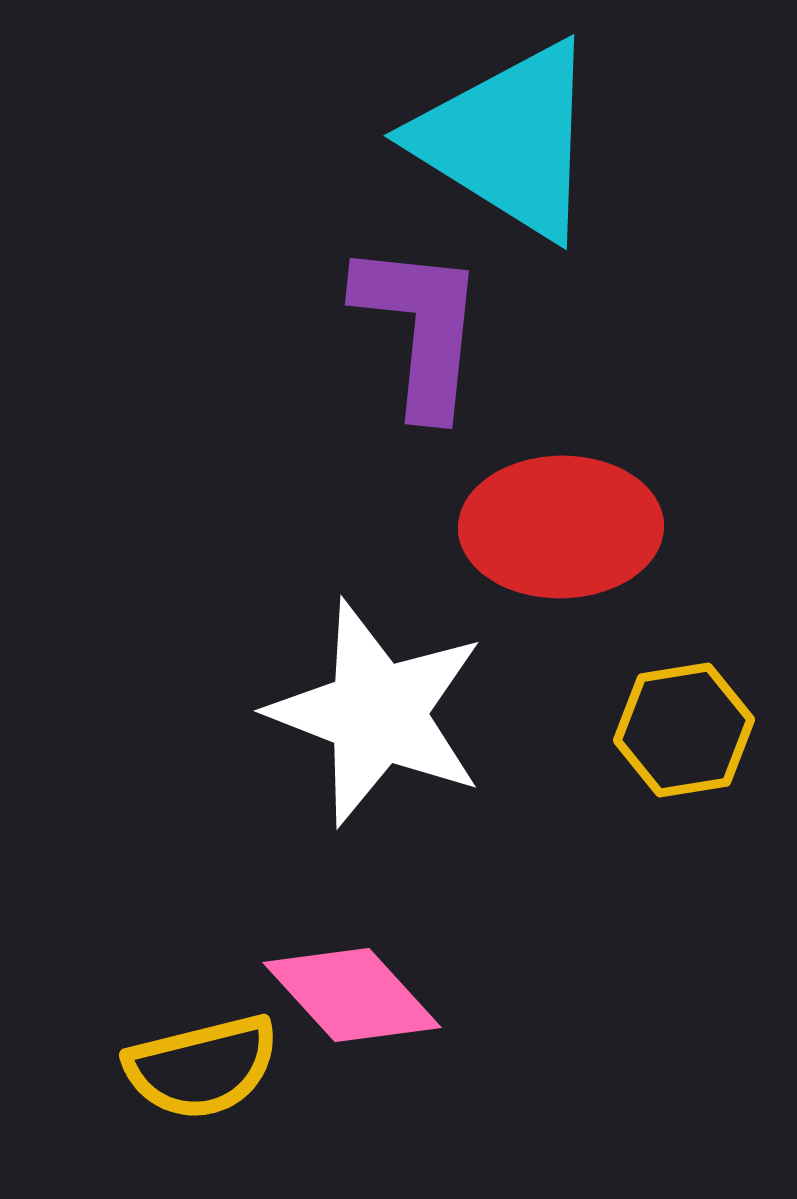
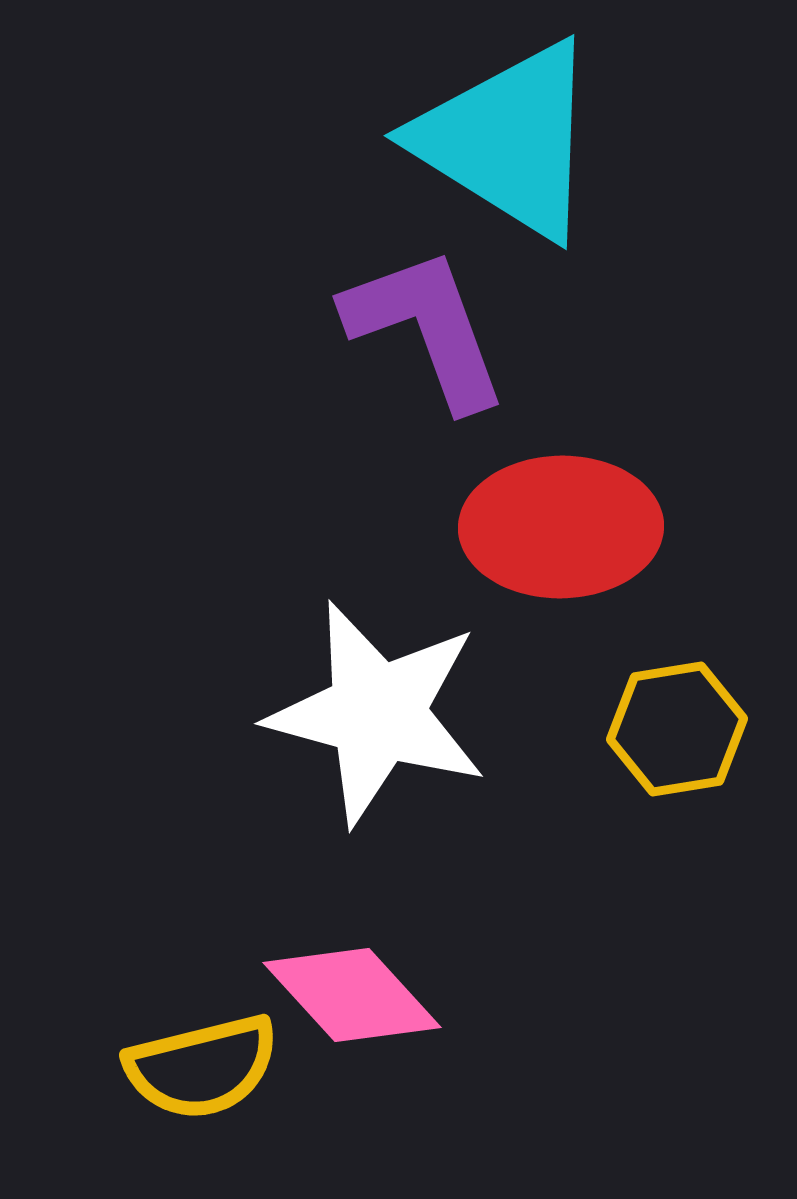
purple L-shape: moved 6 px right; rotated 26 degrees counterclockwise
white star: rotated 6 degrees counterclockwise
yellow hexagon: moved 7 px left, 1 px up
